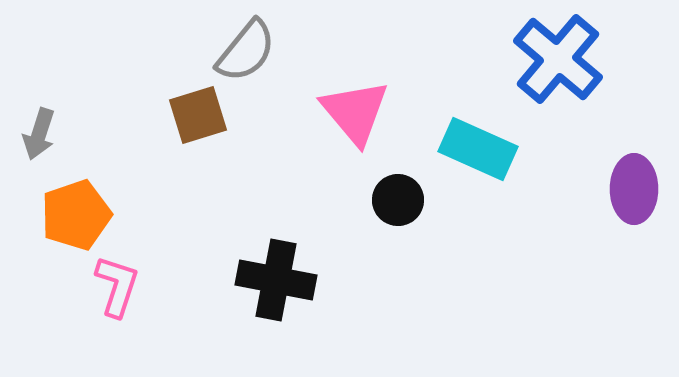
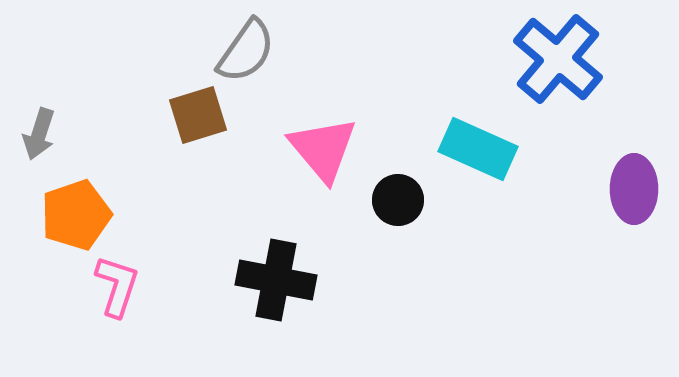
gray semicircle: rotated 4 degrees counterclockwise
pink triangle: moved 32 px left, 37 px down
